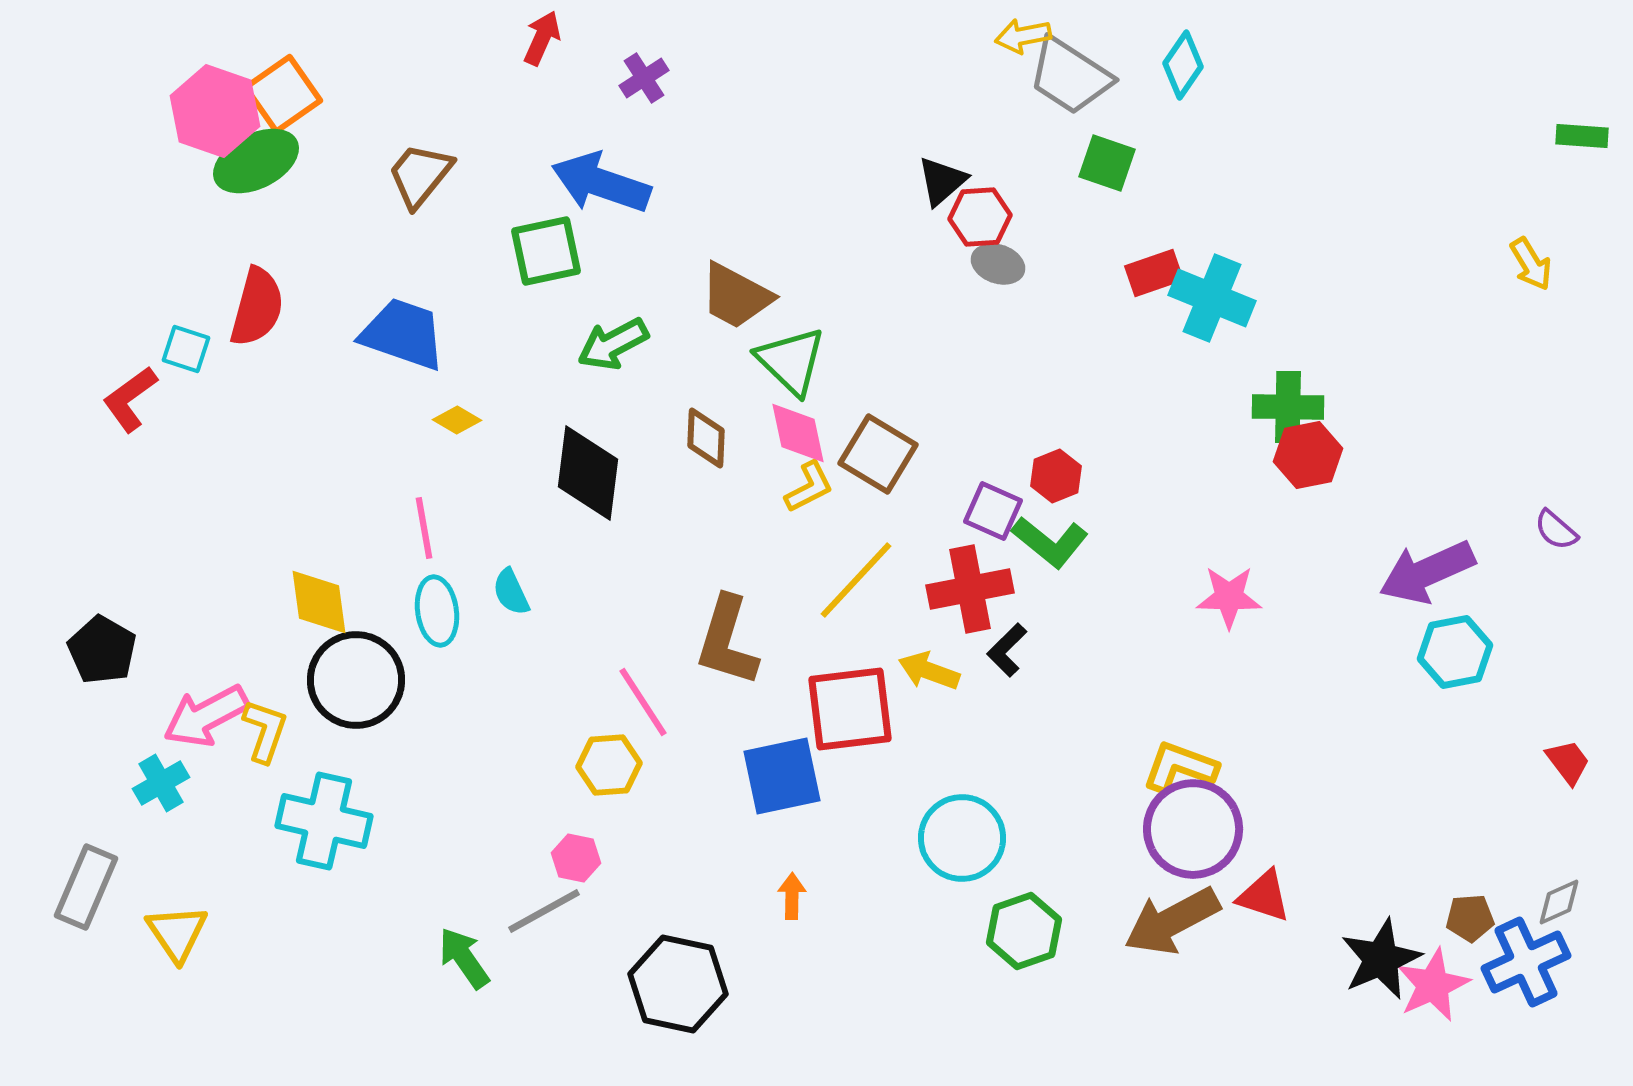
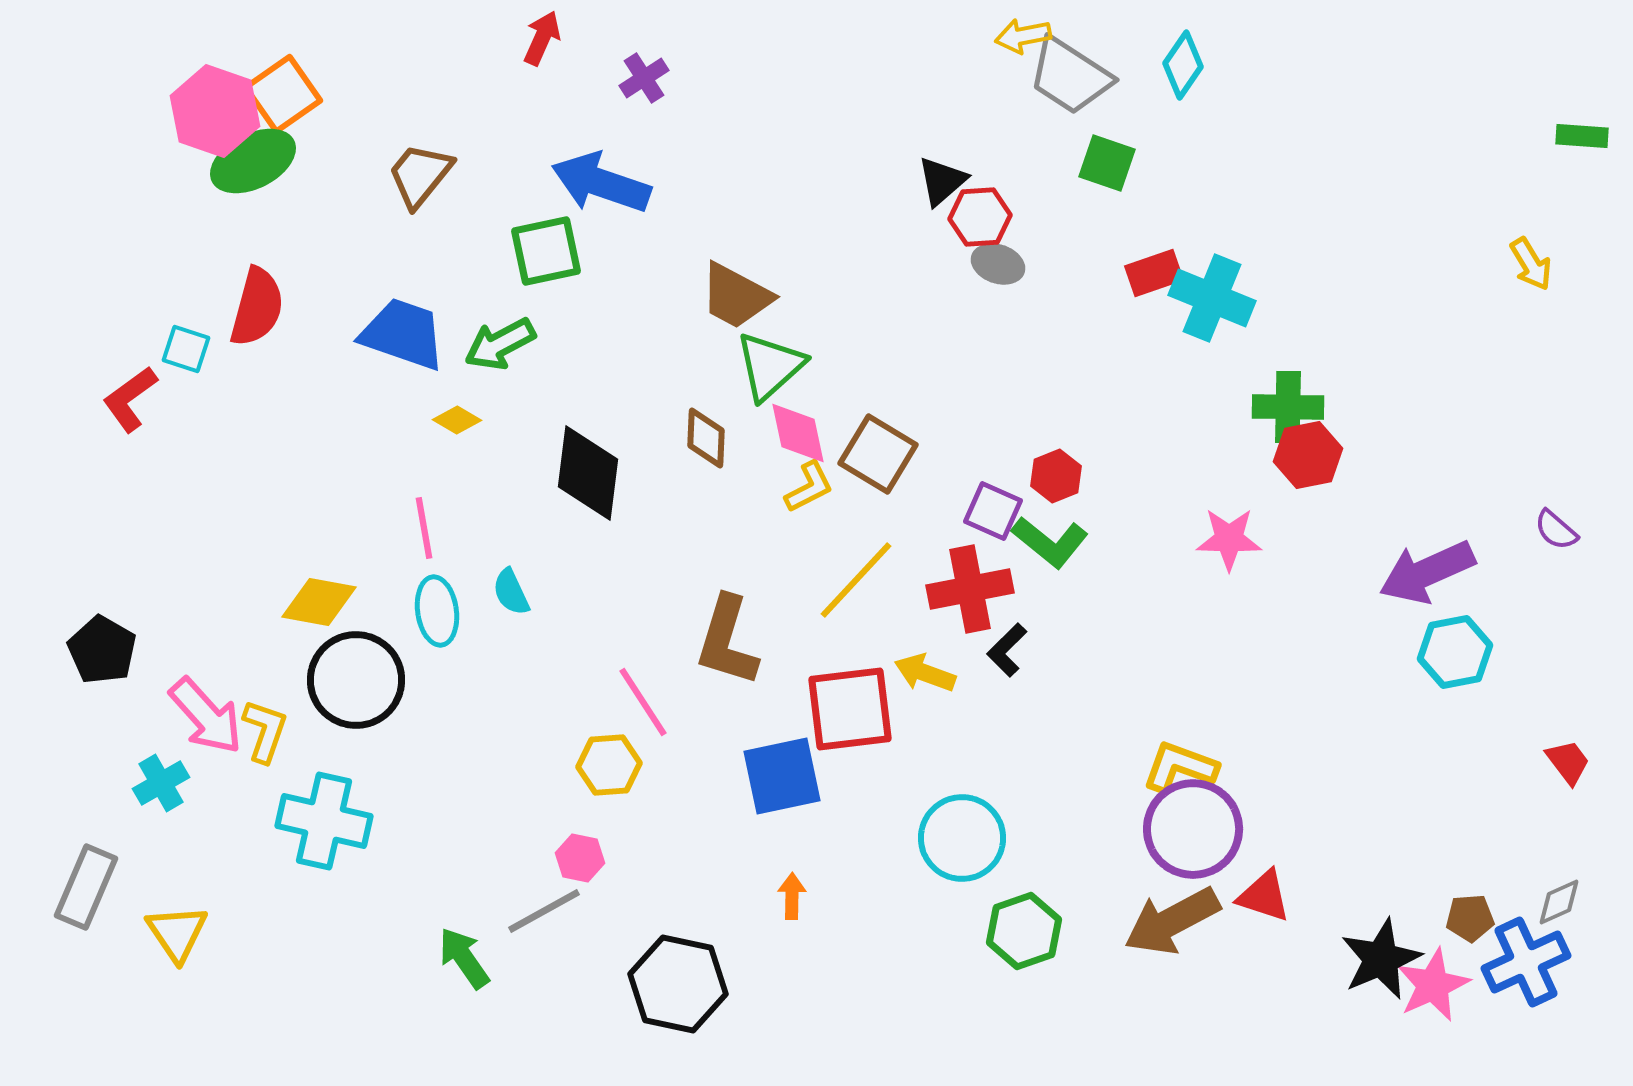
green ellipse at (256, 161): moved 3 px left
green arrow at (613, 344): moved 113 px left
green triangle at (791, 361): moved 21 px left, 5 px down; rotated 34 degrees clockwise
pink star at (1229, 597): moved 58 px up
yellow diamond at (319, 602): rotated 72 degrees counterclockwise
yellow arrow at (929, 671): moved 4 px left, 2 px down
pink arrow at (206, 716): rotated 104 degrees counterclockwise
pink hexagon at (576, 858): moved 4 px right
